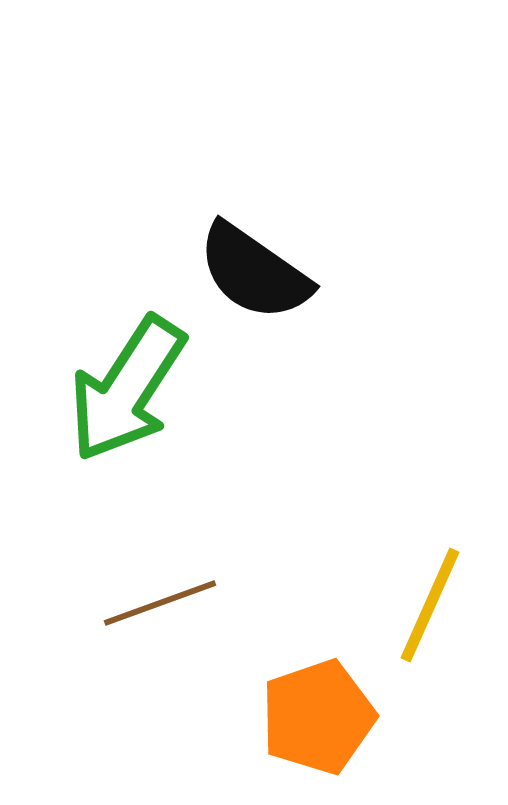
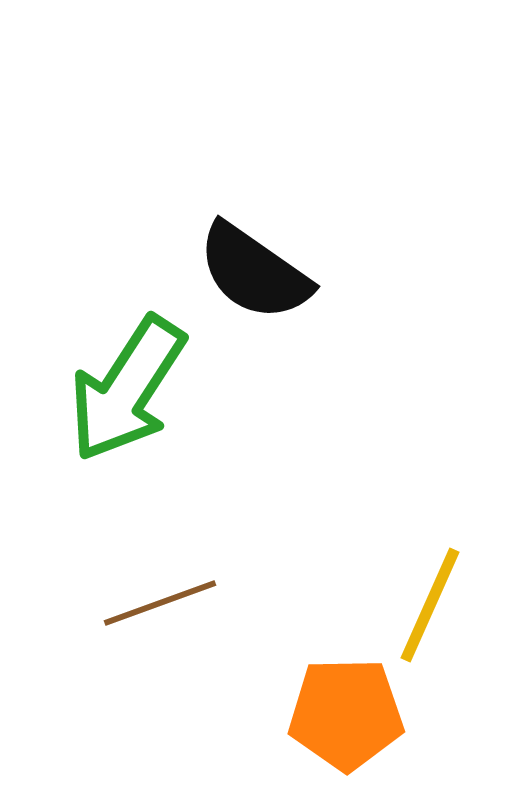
orange pentagon: moved 28 px right, 3 px up; rotated 18 degrees clockwise
